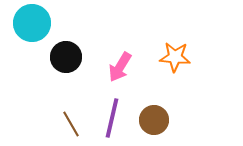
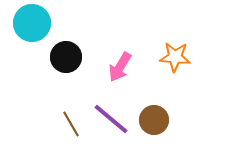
purple line: moved 1 px left, 1 px down; rotated 63 degrees counterclockwise
